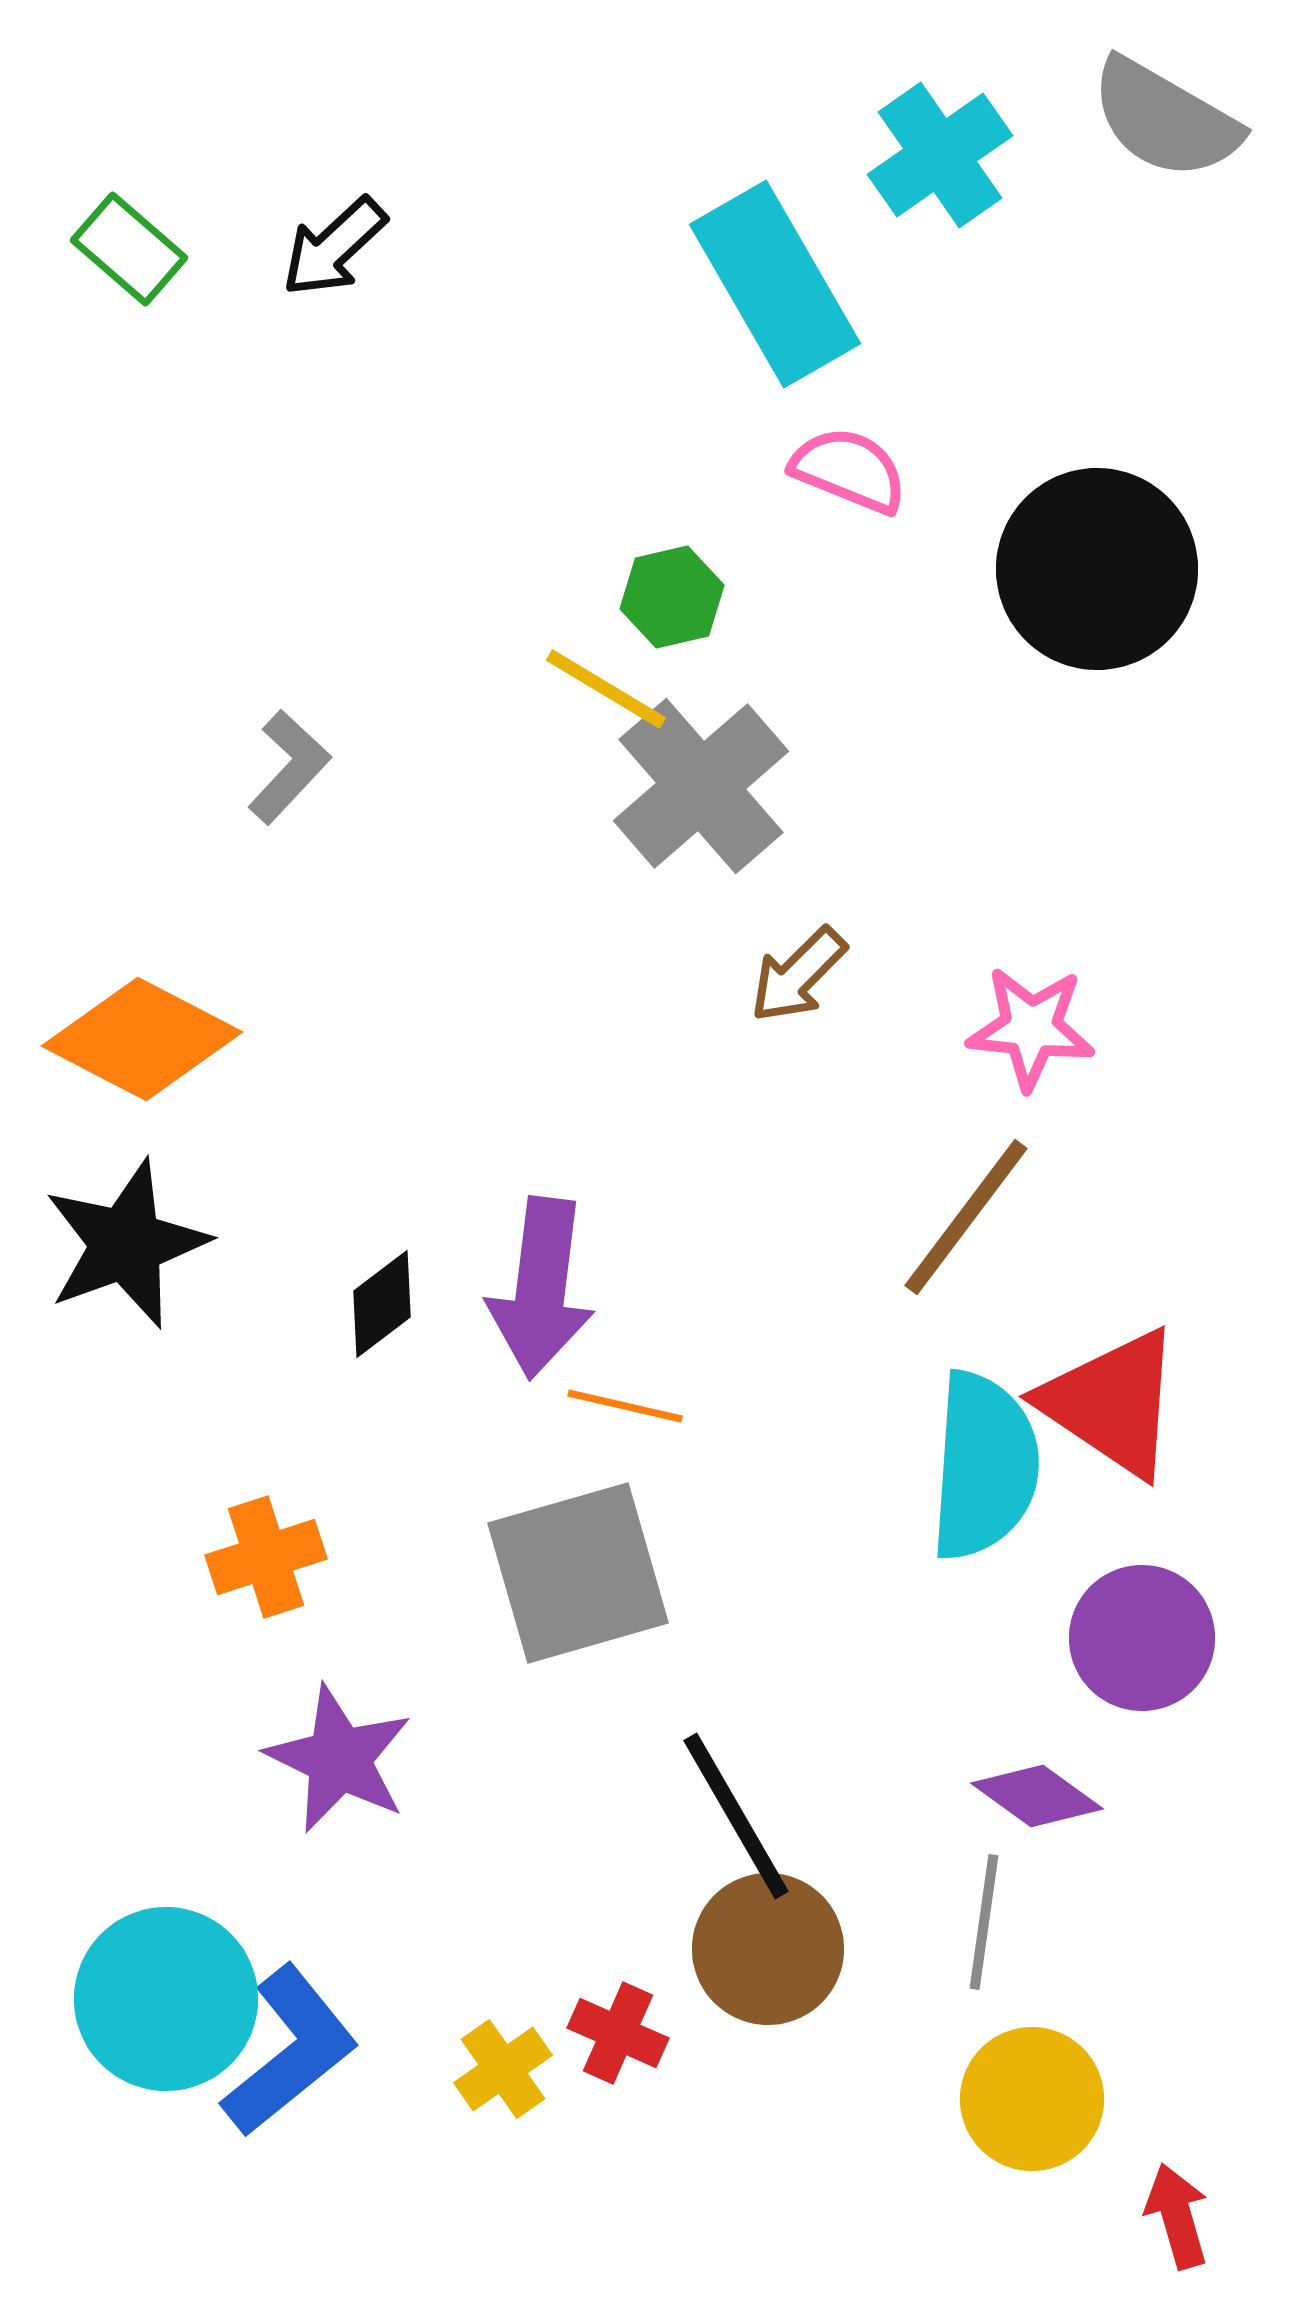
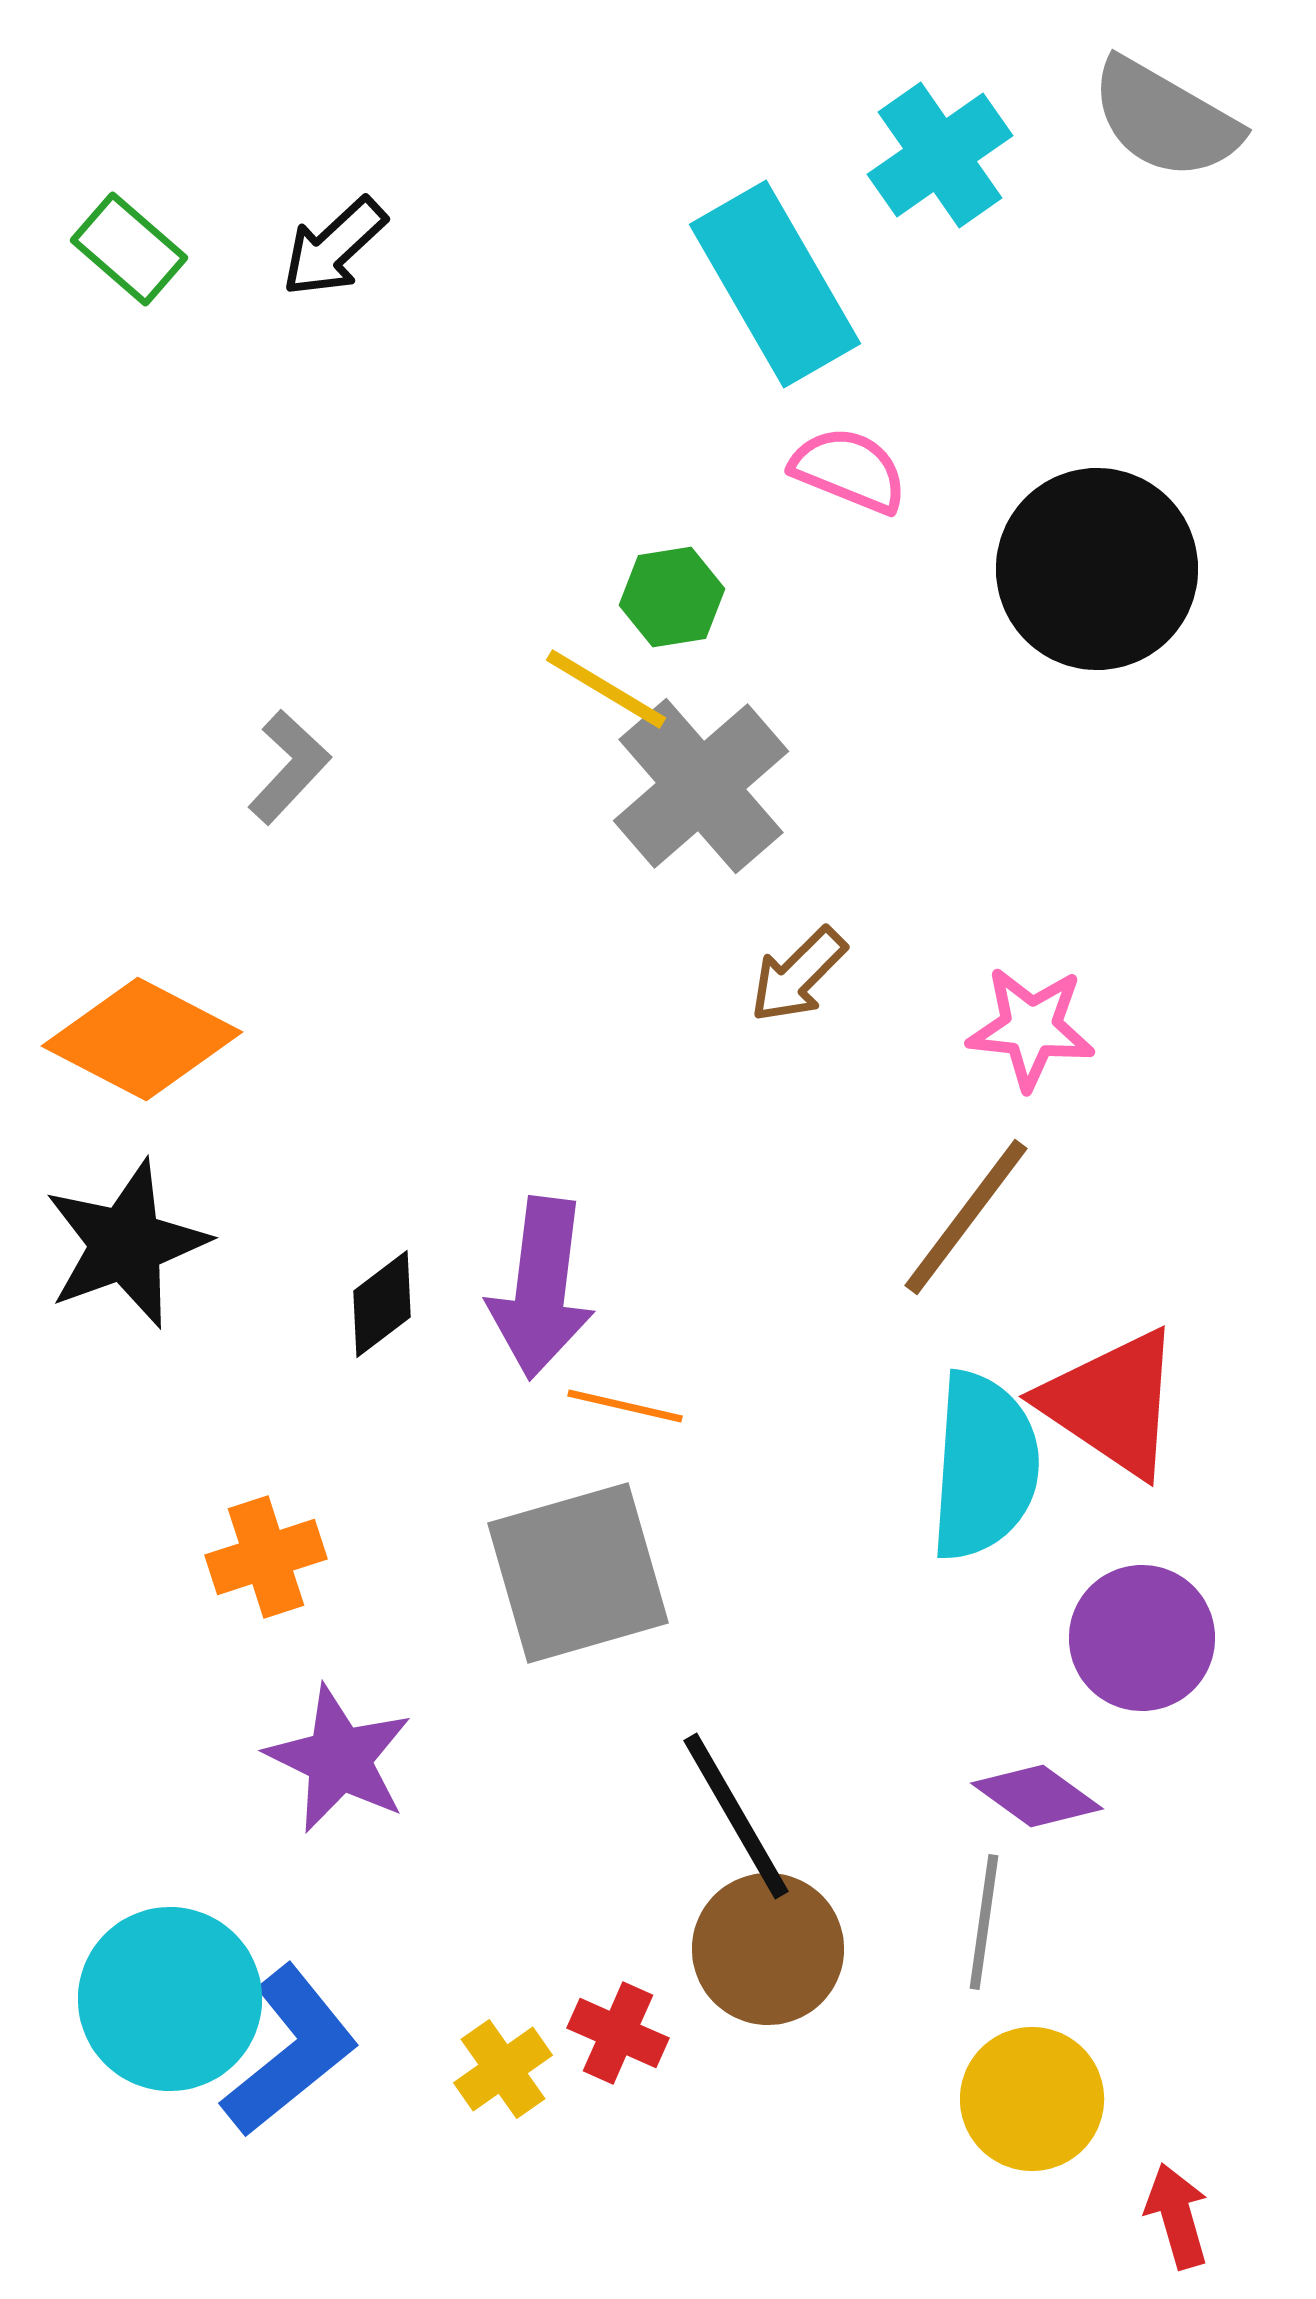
green hexagon: rotated 4 degrees clockwise
cyan circle: moved 4 px right
